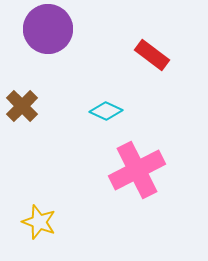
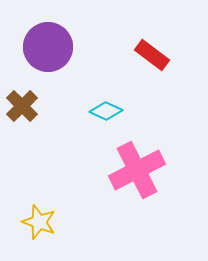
purple circle: moved 18 px down
